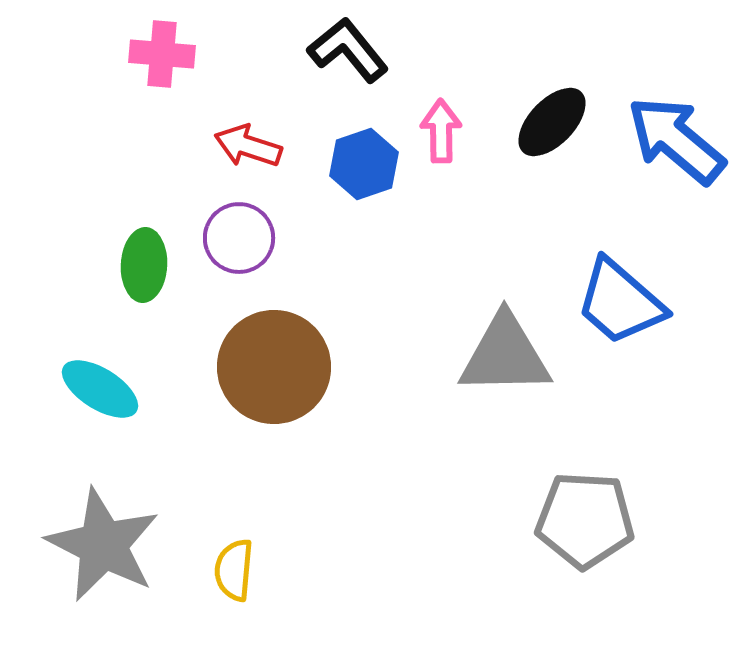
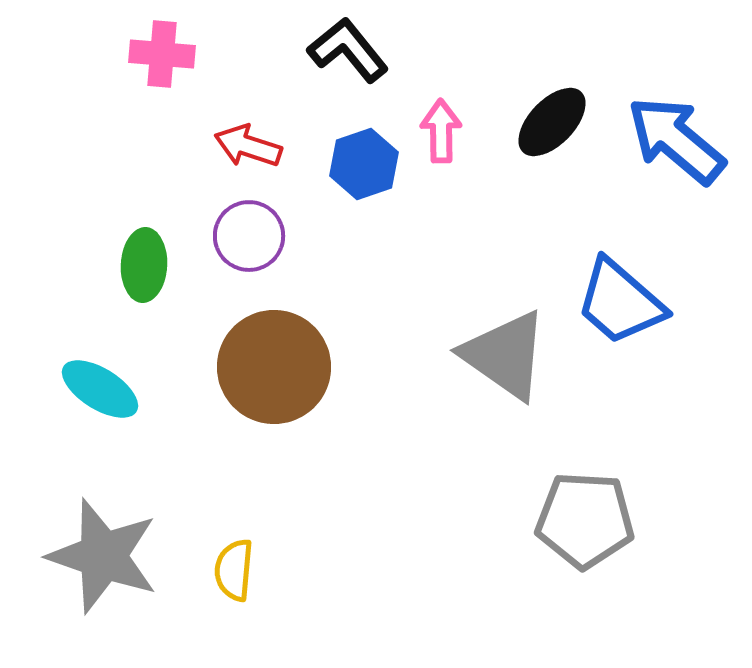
purple circle: moved 10 px right, 2 px up
gray triangle: rotated 36 degrees clockwise
gray star: moved 11 px down; rotated 8 degrees counterclockwise
